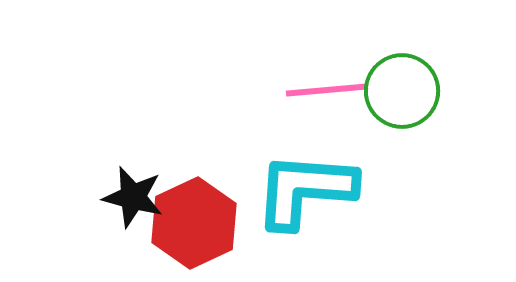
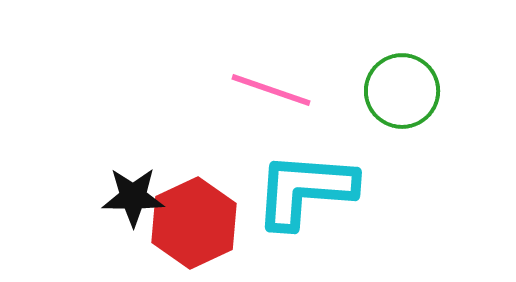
pink line: moved 56 px left; rotated 24 degrees clockwise
black star: rotated 14 degrees counterclockwise
